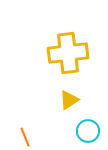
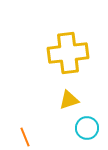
yellow triangle: rotated 15 degrees clockwise
cyan circle: moved 1 px left, 3 px up
